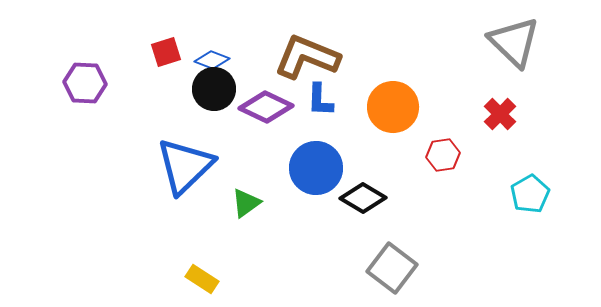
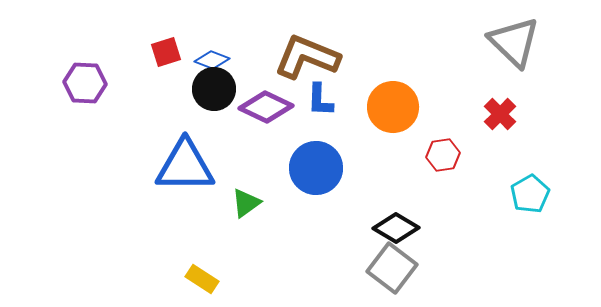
blue triangle: rotated 44 degrees clockwise
black diamond: moved 33 px right, 30 px down
